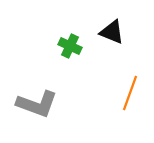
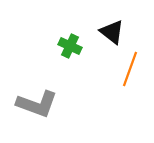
black triangle: rotated 16 degrees clockwise
orange line: moved 24 px up
